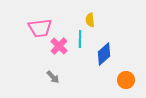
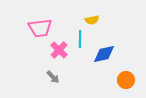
yellow semicircle: moved 2 px right; rotated 96 degrees counterclockwise
pink cross: moved 4 px down
blue diamond: rotated 30 degrees clockwise
